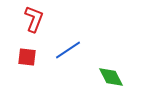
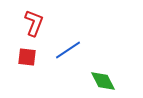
red L-shape: moved 4 px down
green diamond: moved 8 px left, 4 px down
